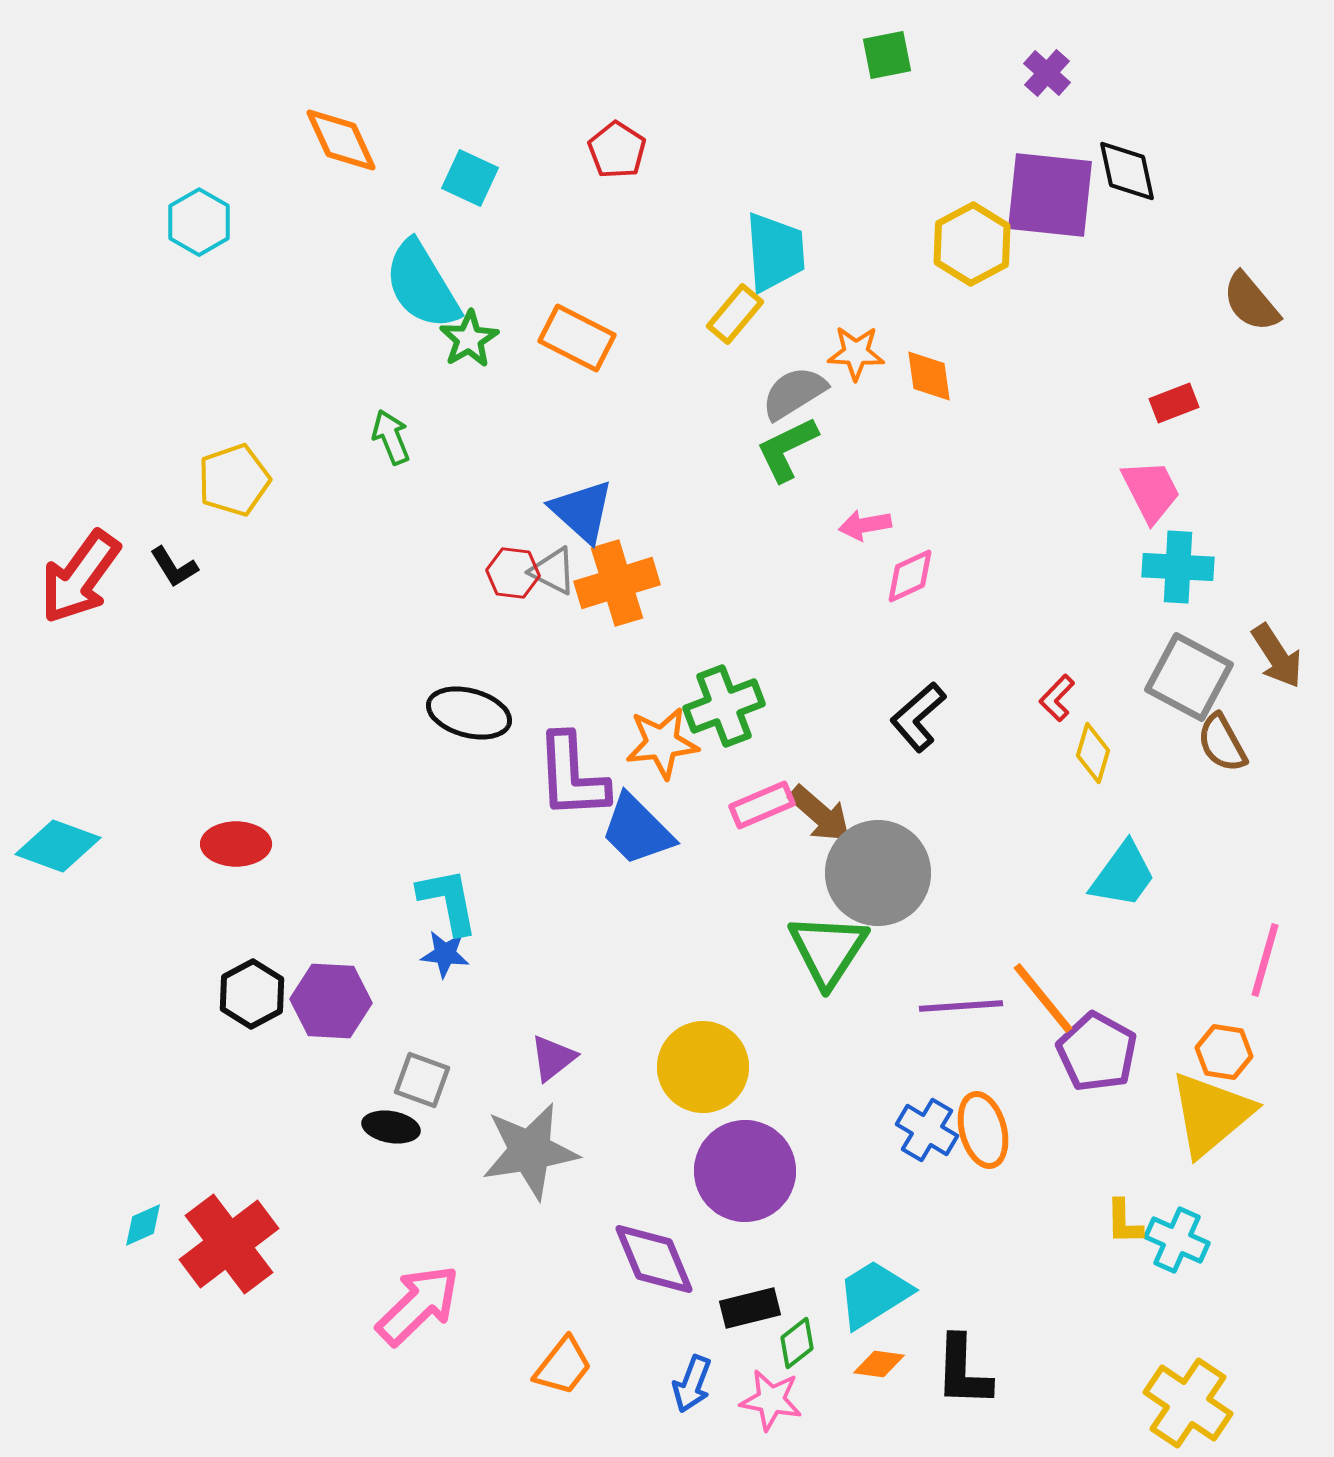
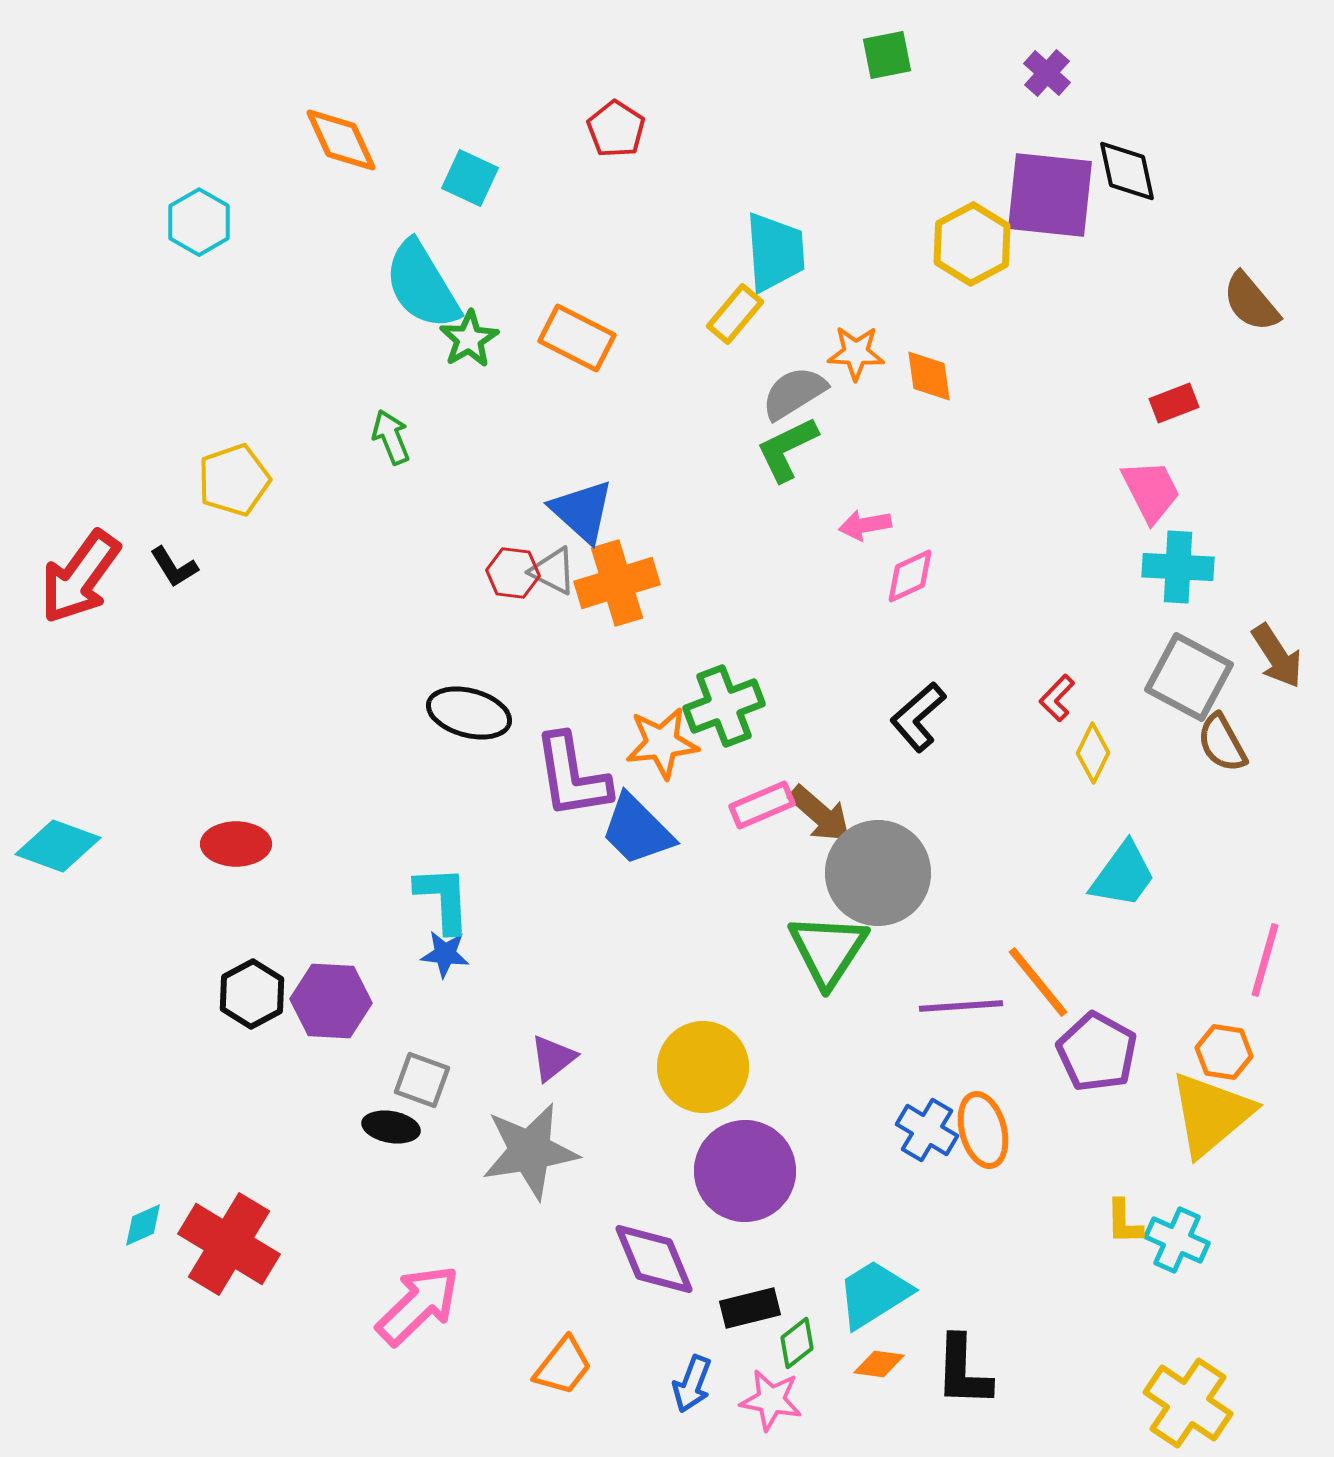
red pentagon at (617, 150): moved 1 px left, 21 px up
yellow diamond at (1093, 753): rotated 10 degrees clockwise
purple L-shape at (572, 776): rotated 6 degrees counterclockwise
cyan L-shape at (448, 901): moved 5 px left, 2 px up; rotated 8 degrees clockwise
orange line at (1043, 998): moved 5 px left, 16 px up
red cross at (229, 1244): rotated 22 degrees counterclockwise
